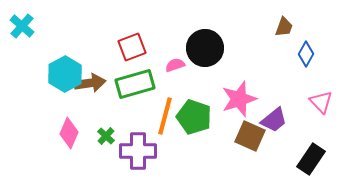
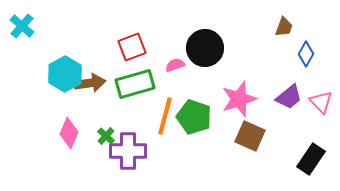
purple trapezoid: moved 15 px right, 23 px up
purple cross: moved 10 px left
